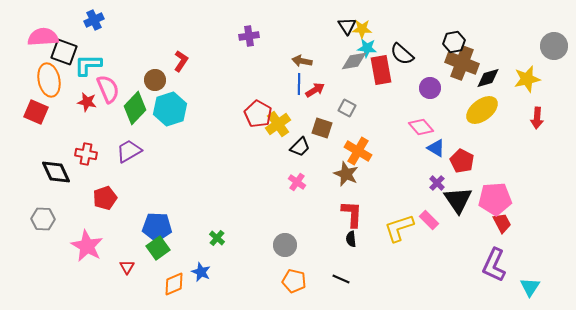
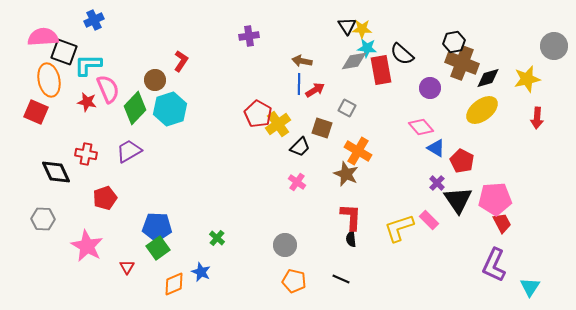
red L-shape at (352, 214): moved 1 px left, 3 px down
